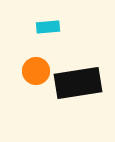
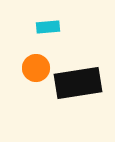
orange circle: moved 3 px up
